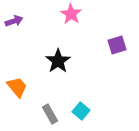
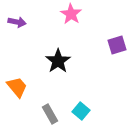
purple arrow: moved 3 px right, 1 px down; rotated 30 degrees clockwise
